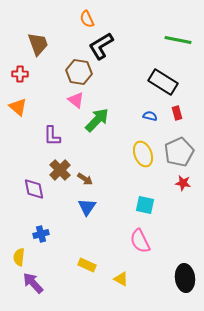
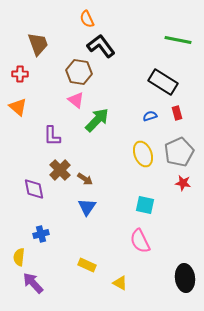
black L-shape: rotated 84 degrees clockwise
blue semicircle: rotated 32 degrees counterclockwise
yellow triangle: moved 1 px left, 4 px down
